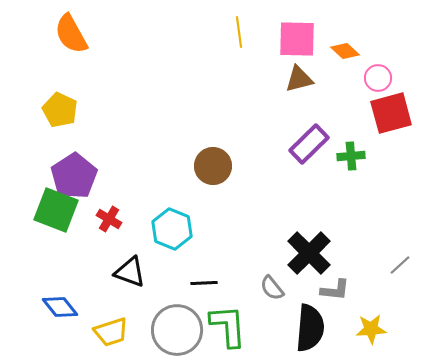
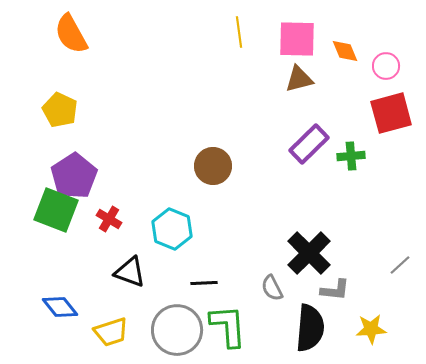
orange diamond: rotated 24 degrees clockwise
pink circle: moved 8 px right, 12 px up
gray semicircle: rotated 12 degrees clockwise
